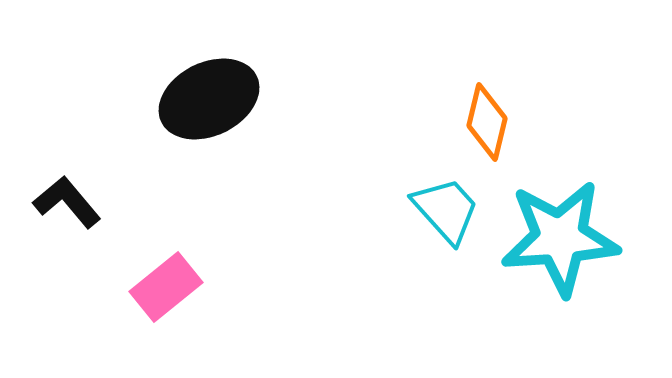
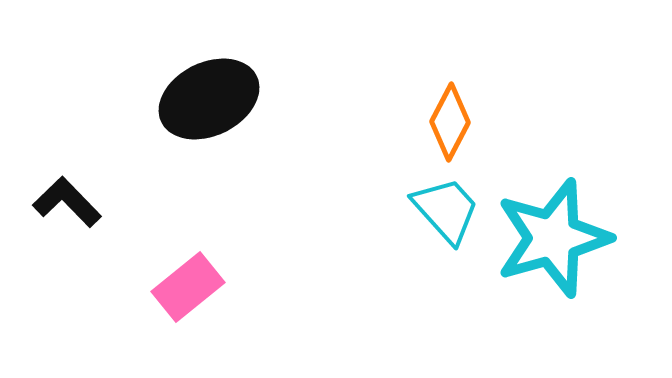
orange diamond: moved 37 px left; rotated 14 degrees clockwise
black L-shape: rotated 4 degrees counterclockwise
cyan star: moved 7 px left; rotated 12 degrees counterclockwise
pink rectangle: moved 22 px right
